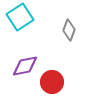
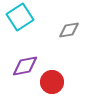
gray diamond: rotated 60 degrees clockwise
